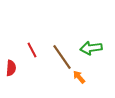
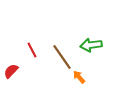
green arrow: moved 3 px up
red semicircle: moved 3 px down; rotated 140 degrees counterclockwise
